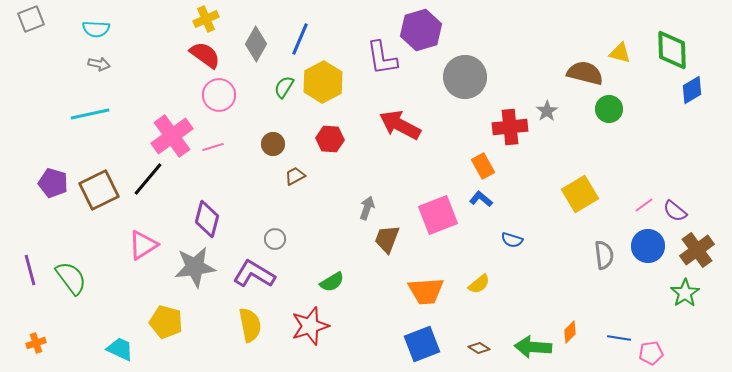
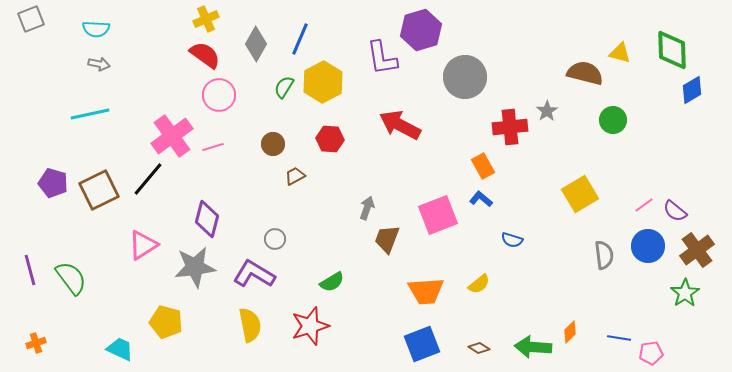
green circle at (609, 109): moved 4 px right, 11 px down
